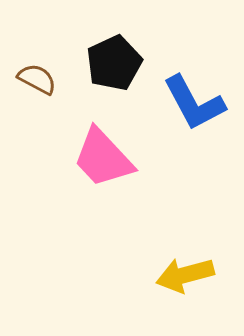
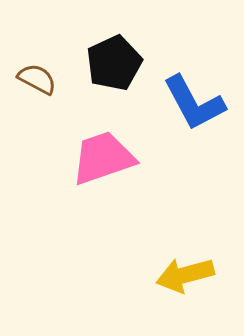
pink trapezoid: rotated 114 degrees clockwise
